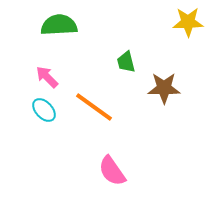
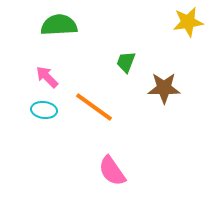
yellow star: rotated 8 degrees counterclockwise
green trapezoid: rotated 35 degrees clockwise
cyan ellipse: rotated 40 degrees counterclockwise
